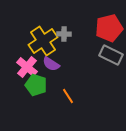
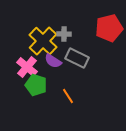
yellow cross: rotated 12 degrees counterclockwise
gray rectangle: moved 34 px left, 3 px down
purple semicircle: moved 2 px right, 3 px up
